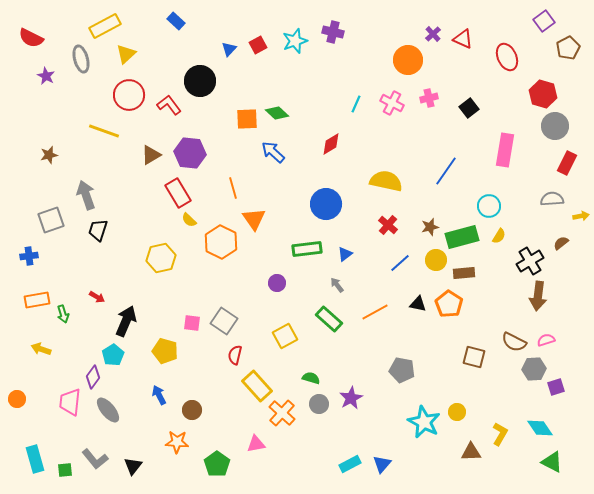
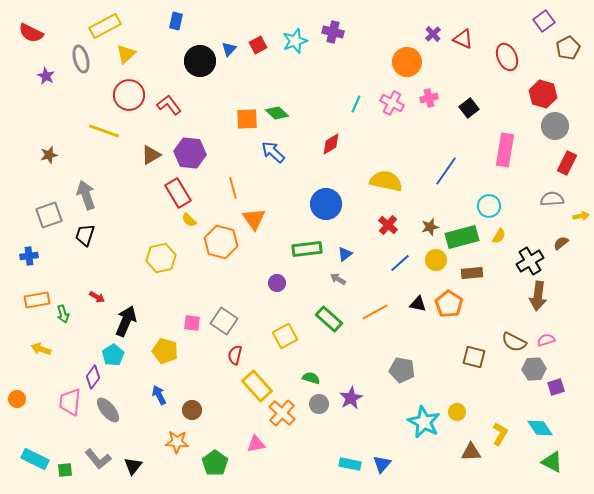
blue rectangle at (176, 21): rotated 60 degrees clockwise
red semicircle at (31, 38): moved 5 px up
orange circle at (408, 60): moved 1 px left, 2 px down
black circle at (200, 81): moved 20 px up
gray square at (51, 220): moved 2 px left, 5 px up
black trapezoid at (98, 230): moved 13 px left, 5 px down
orange hexagon at (221, 242): rotated 12 degrees counterclockwise
brown rectangle at (464, 273): moved 8 px right
gray arrow at (337, 285): moved 1 px right, 6 px up; rotated 21 degrees counterclockwise
cyan rectangle at (35, 459): rotated 48 degrees counterclockwise
gray L-shape at (95, 459): moved 3 px right
green pentagon at (217, 464): moved 2 px left, 1 px up
cyan rectangle at (350, 464): rotated 40 degrees clockwise
